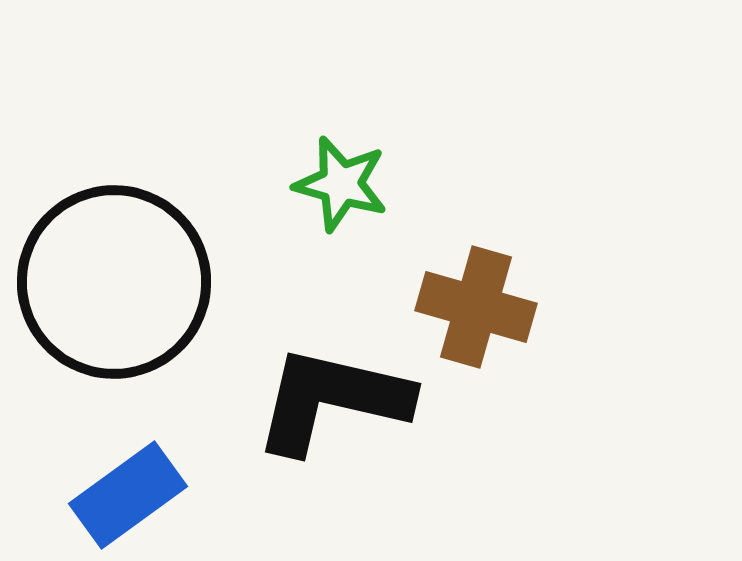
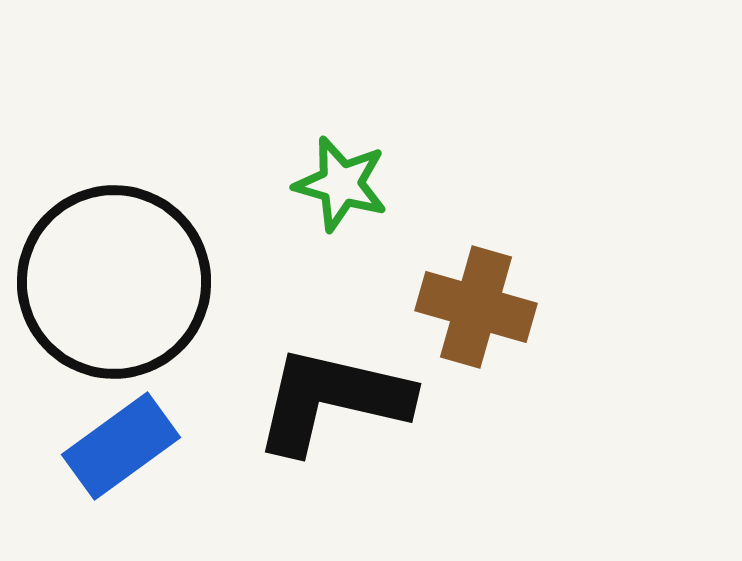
blue rectangle: moved 7 px left, 49 px up
